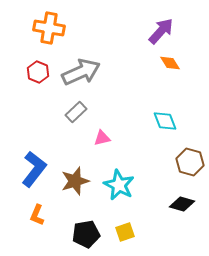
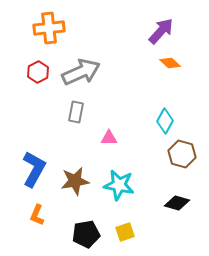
orange cross: rotated 16 degrees counterclockwise
orange diamond: rotated 15 degrees counterclockwise
red hexagon: rotated 10 degrees clockwise
gray rectangle: rotated 35 degrees counterclockwise
cyan diamond: rotated 50 degrees clockwise
pink triangle: moved 7 px right; rotated 12 degrees clockwise
brown hexagon: moved 8 px left, 8 px up
blue L-shape: rotated 9 degrees counterclockwise
brown star: rotated 8 degrees clockwise
cyan star: rotated 16 degrees counterclockwise
black diamond: moved 5 px left, 1 px up
